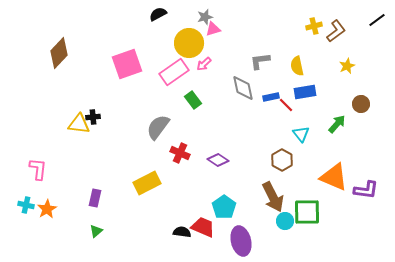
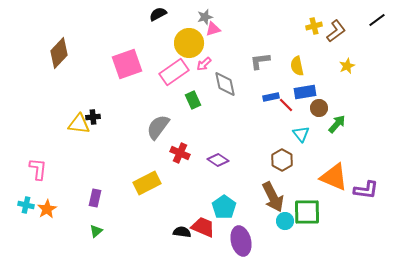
gray diamond at (243, 88): moved 18 px left, 4 px up
green rectangle at (193, 100): rotated 12 degrees clockwise
brown circle at (361, 104): moved 42 px left, 4 px down
